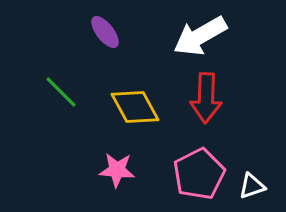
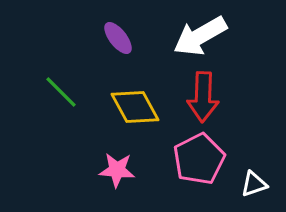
purple ellipse: moved 13 px right, 6 px down
red arrow: moved 3 px left, 1 px up
pink pentagon: moved 15 px up
white triangle: moved 2 px right, 2 px up
